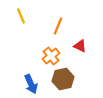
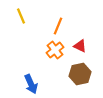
orange cross: moved 4 px right, 6 px up
brown hexagon: moved 17 px right, 5 px up
